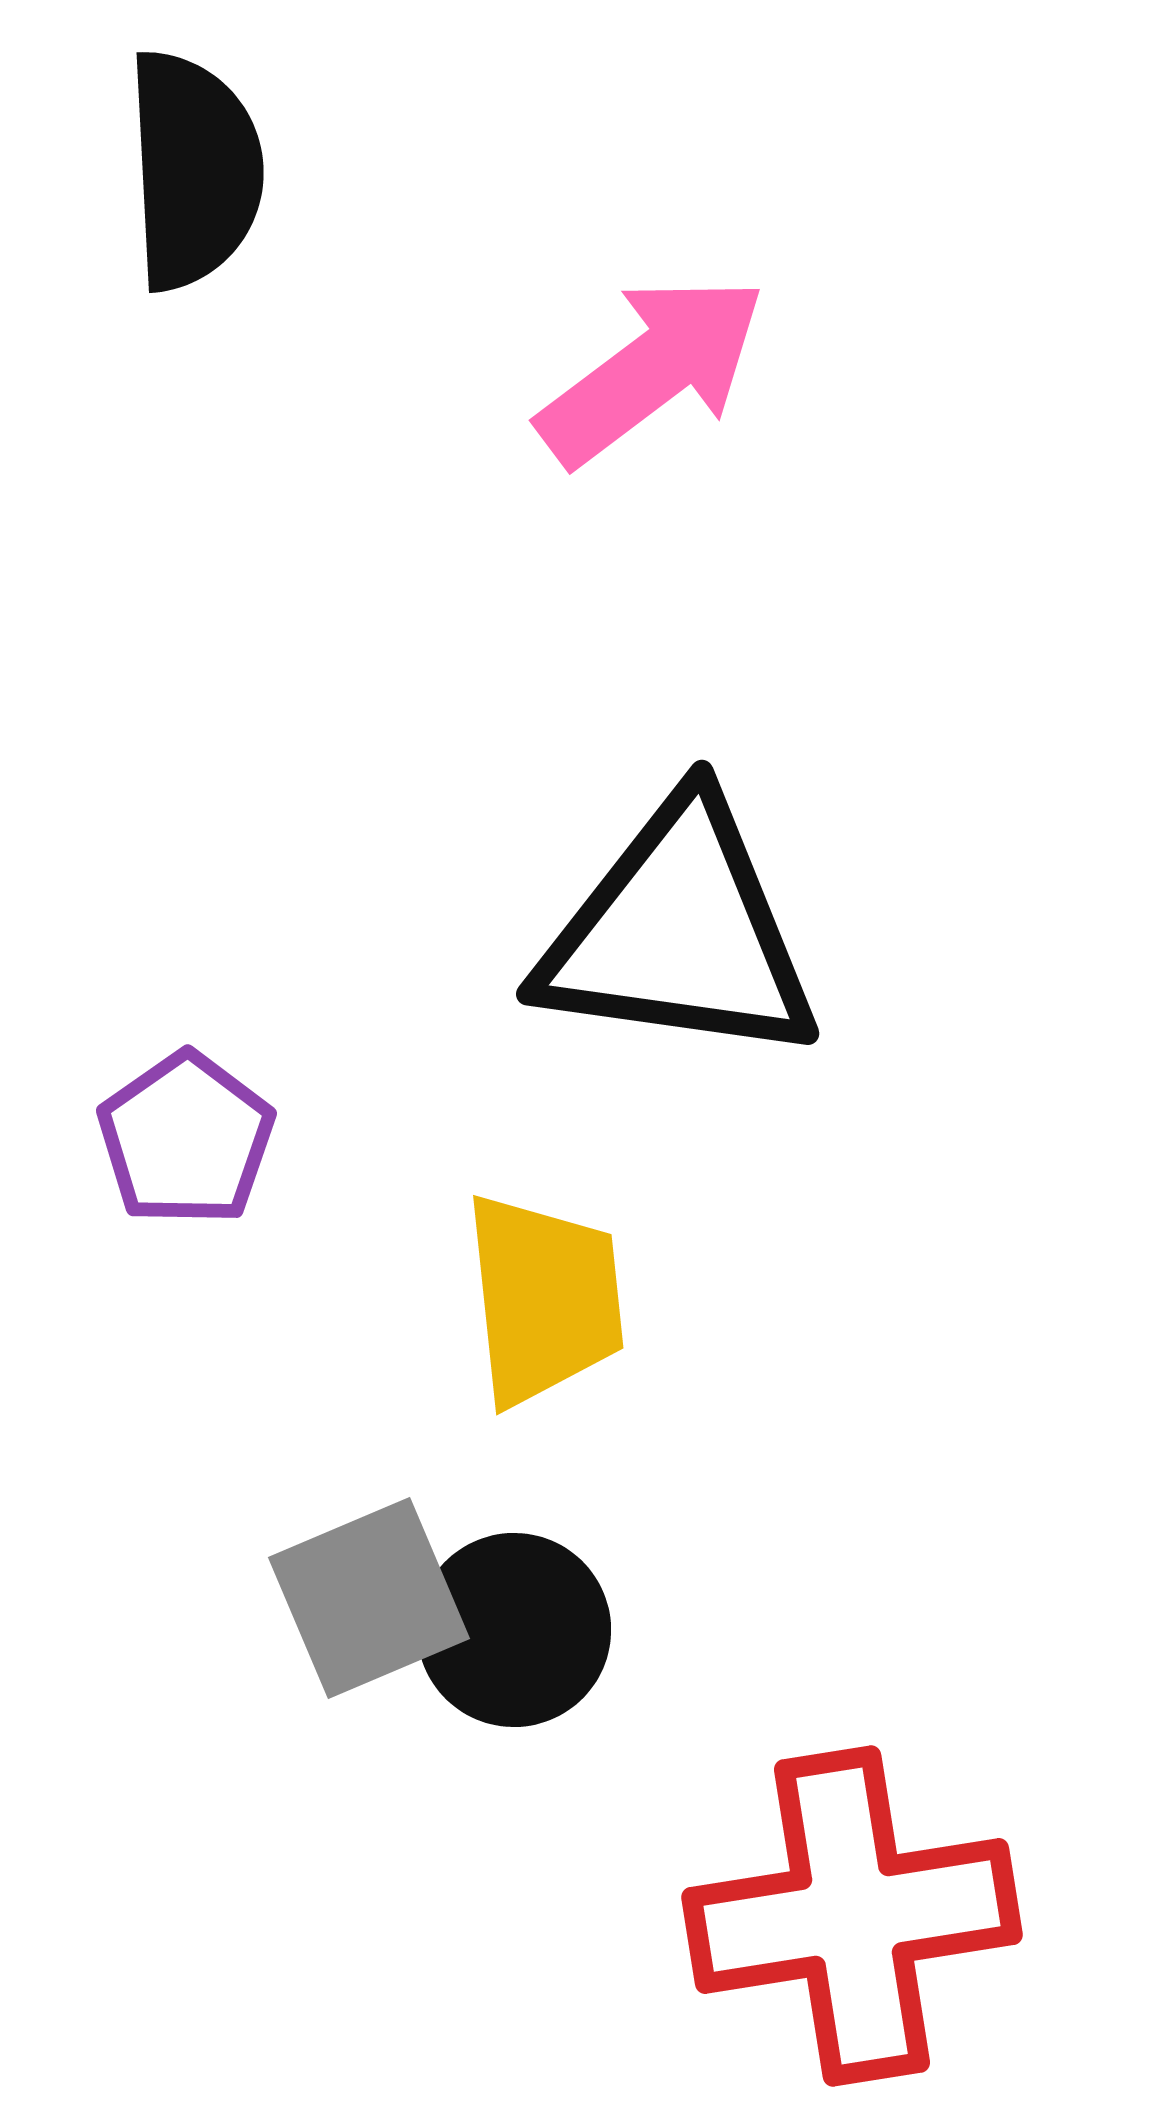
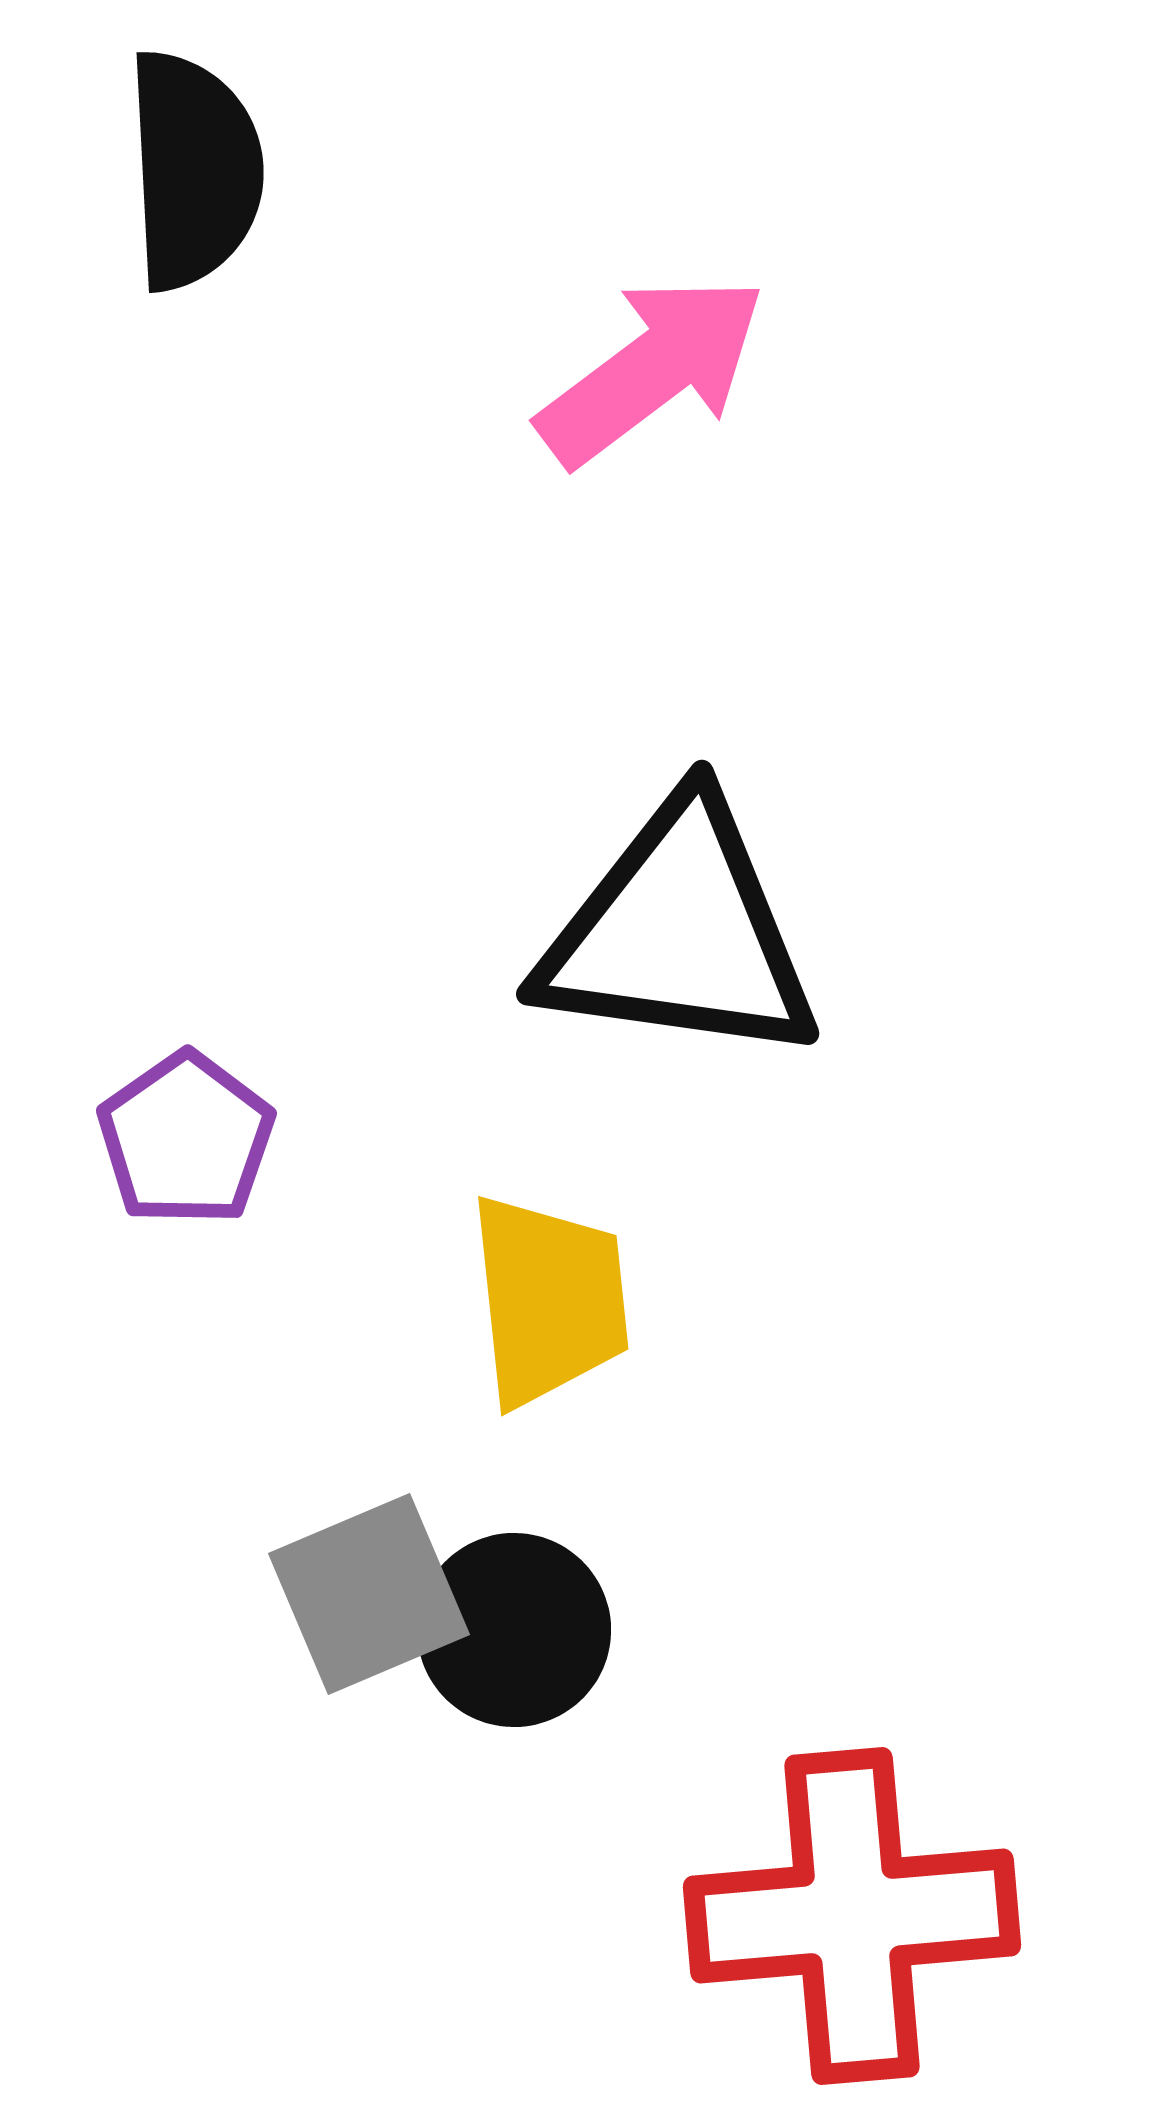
yellow trapezoid: moved 5 px right, 1 px down
gray square: moved 4 px up
red cross: rotated 4 degrees clockwise
